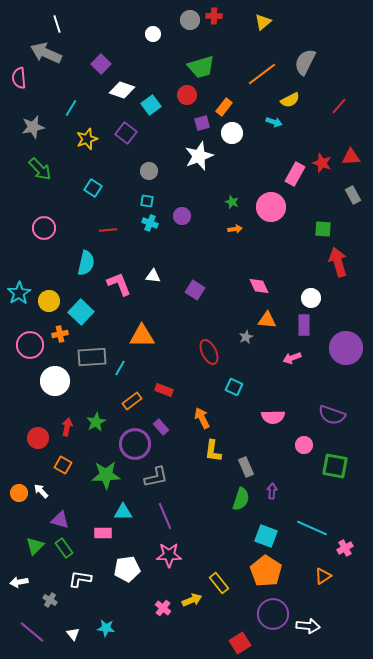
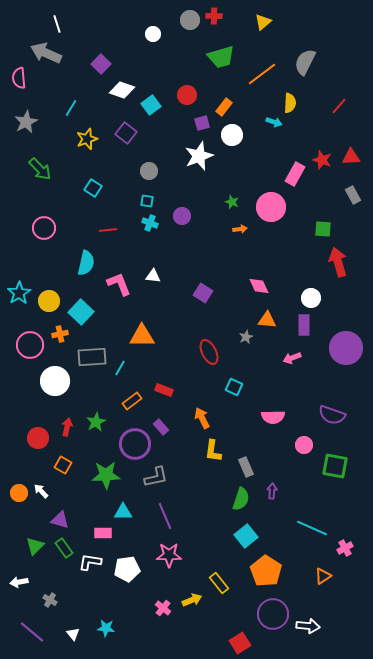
green trapezoid at (201, 67): moved 20 px right, 10 px up
yellow semicircle at (290, 100): moved 3 px down; rotated 60 degrees counterclockwise
gray star at (33, 127): moved 7 px left, 5 px up; rotated 15 degrees counterclockwise
white circle at (232, 133): moved 2 px down
red star at (322, 163): moved 3 px up
orange arrow at (235, 229): moved 5 px right
purple square at (195, 290): moved 8 px right, 3 px down
cyan square at (266, 536): moved 20 px left; rotated 30 degrees clockwise
white L-shape at (80, 579): moved 10 px right, 17 px up
